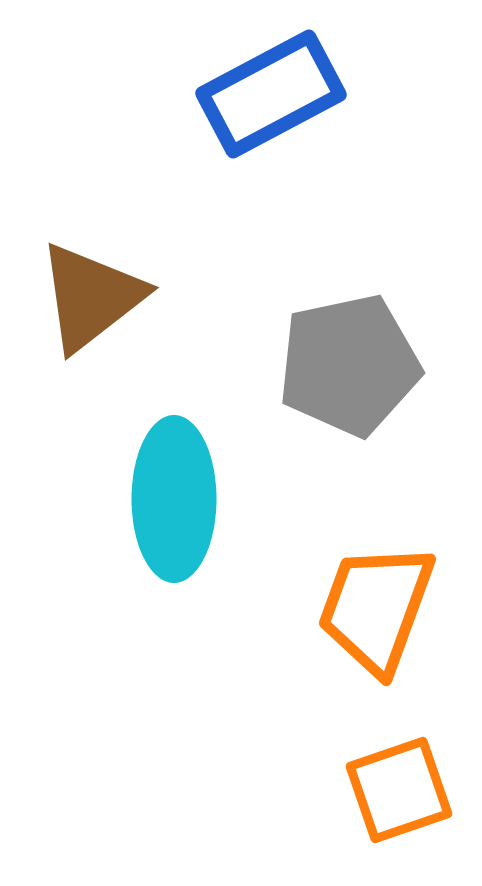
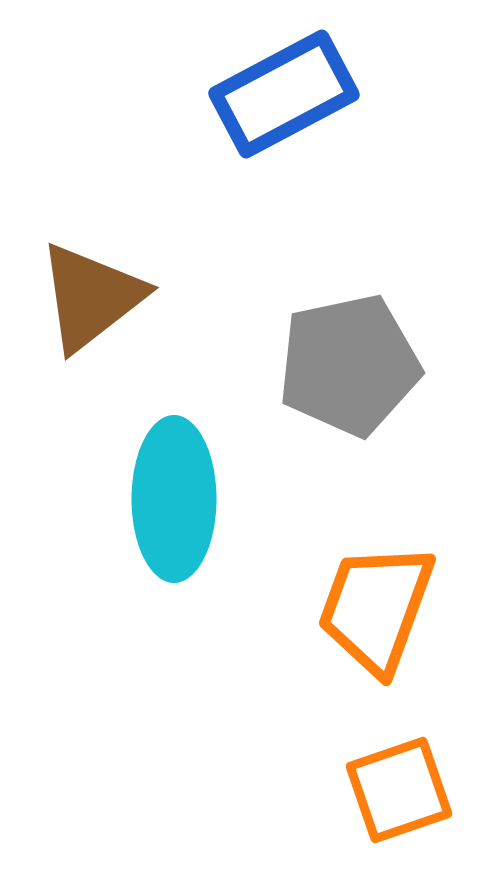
blue rectangle: moved 13 px right
